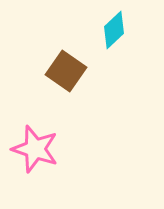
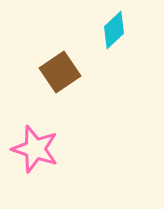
brown square: moved 6 px left, 1 px down; rotated 21 degrees clockwise
